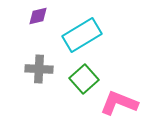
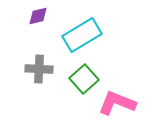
pink L-shape: moved 2 px left
